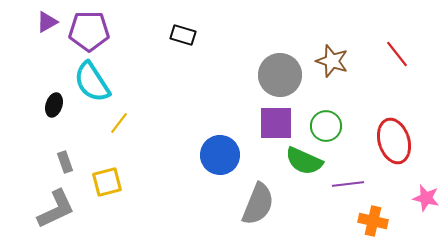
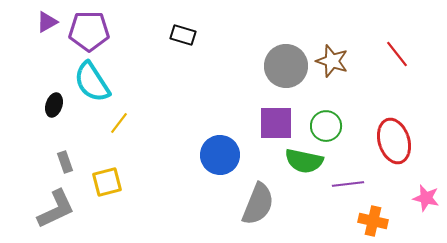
gray circle: moved 6 px right, 9 px up
green semicircle: rotated 12 degrees counterclockwise
